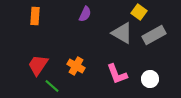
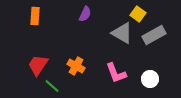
yellow square: moved 1 px left, 2 px down
pink L-shape: moved 1 px left, 1 px up
